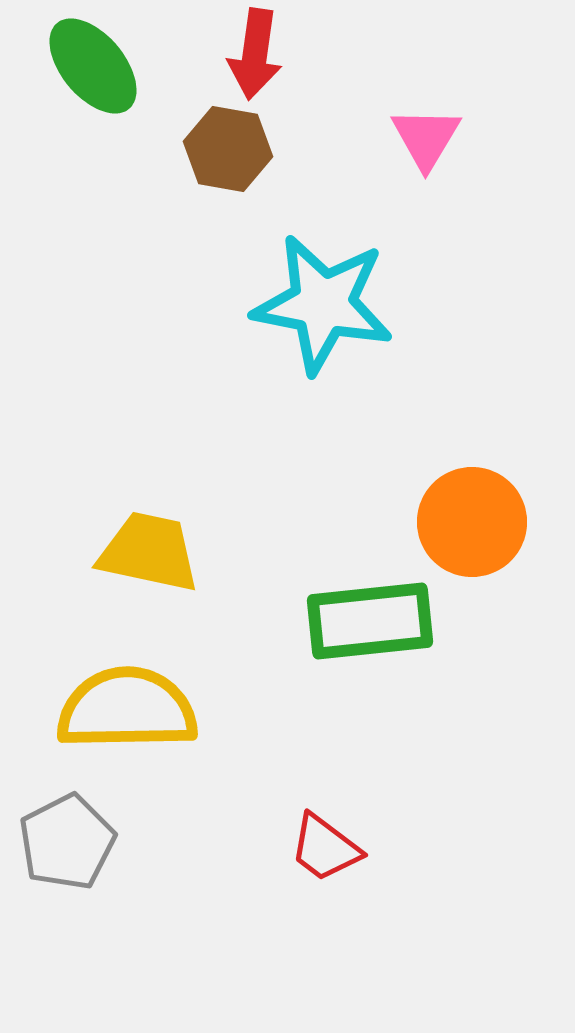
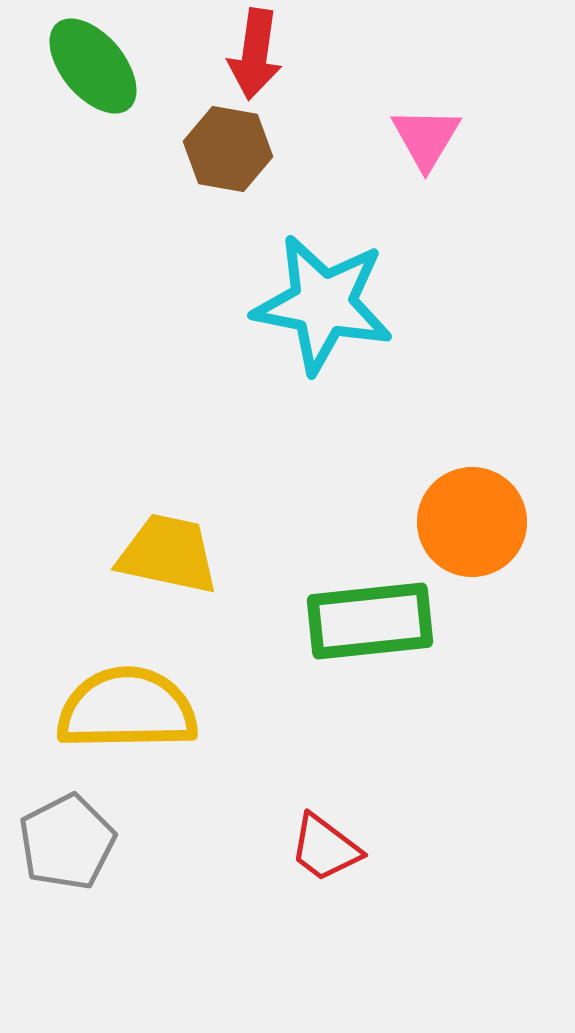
yellow trapezoid: moved 19 px right, 2 px down
